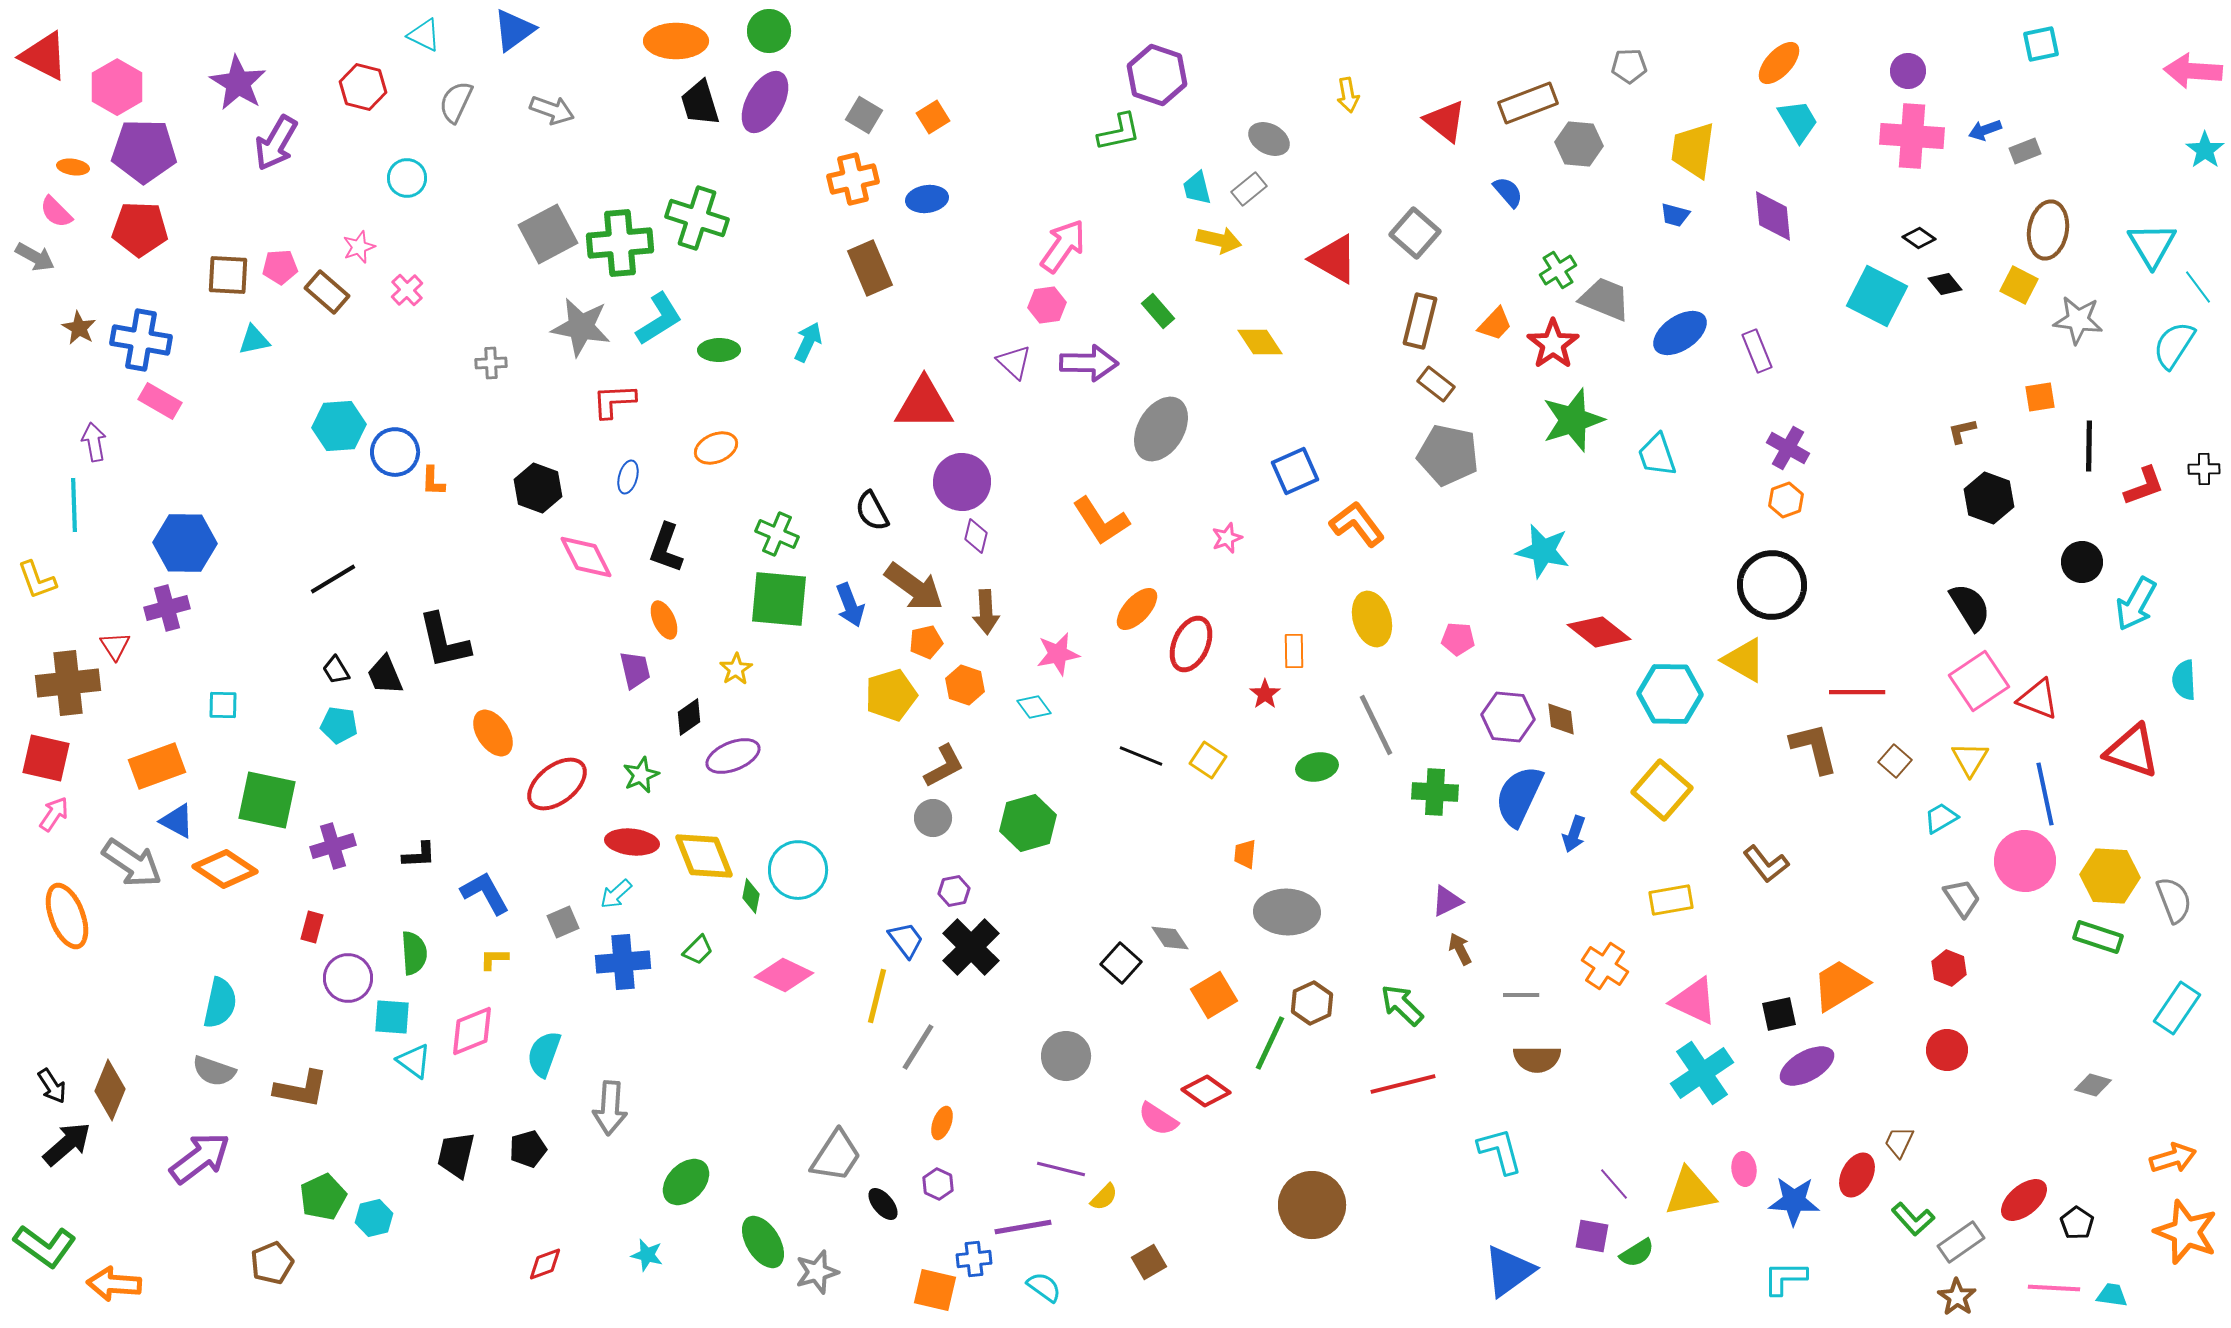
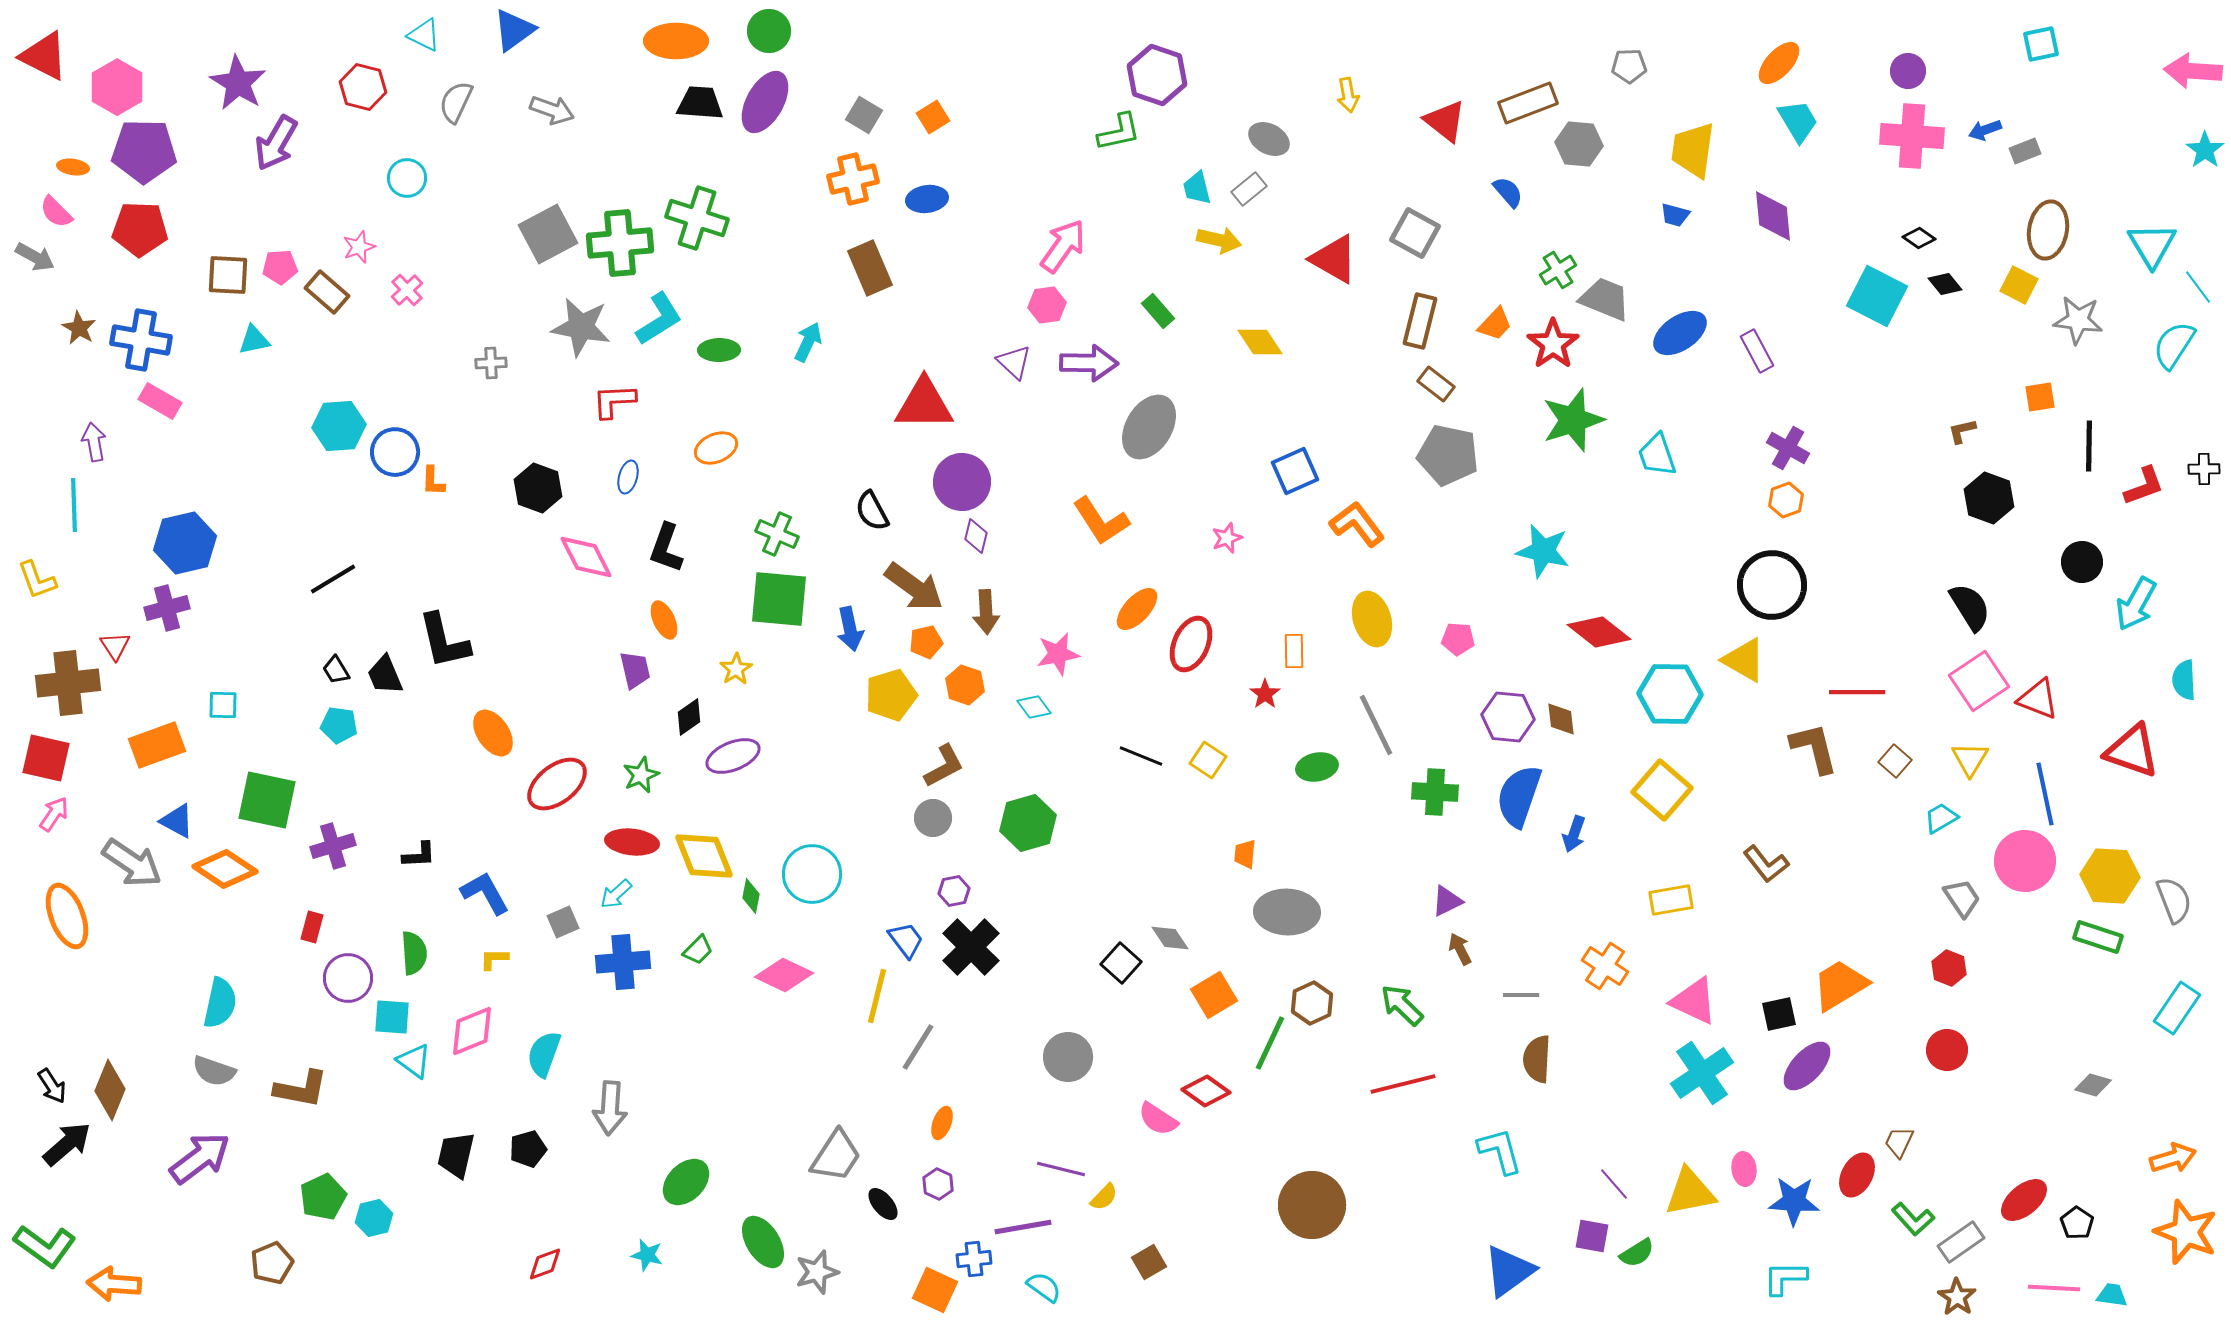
black trapezoid at (700, 103): rotated 111 degrees clockwise
gray square at (1415, 233): rotated 12 degrees counterclockwise
purple rectangle at (1757, 351): rotated 6 degrees counterclockwise
gray ellipse at (1161, 429): moved 12 px left, 2 px up
blue hexagon at (185, 543): rotated 14 degrees counterclockwise
blue arrow at (850, 605): moved 24 px down; rotated 9 degrees clockwise
orange rectangle at (157, 766): moved 21 px up
blue semicircle at (1519, 796): rotated 6 degrees counterclockwise
cyan circle at (798, 870): moved 14 px right, 4 px down
gray circle at (1066, 1056): moved 2 px right, 1 px down
brown semicircle at (1537, 1059): rotated 93 degrees clockwise
purple ellipse at (1807, 1066): rotated 18 degrees counterclockwise
orange square at (935, 1290): rotated 12 degrees clockwise
